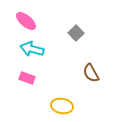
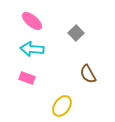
pink ellipse: moved 6 px right
cyan arrow: rotated 10 degrees counterclockwise
brown semicircle: moved 3 px left, 1 px down
yellow ellipse: rotated 65 degrees counterclockwise
